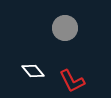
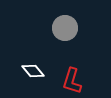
red L-shape: rotated 44 degrees clockwise
